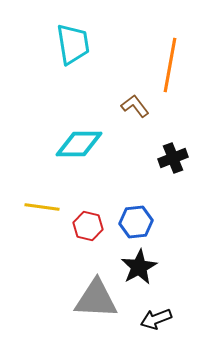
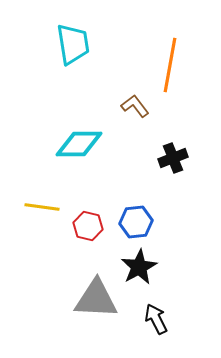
black arrow: rotated 84 degrees clockwise
